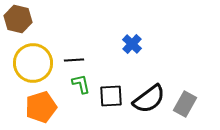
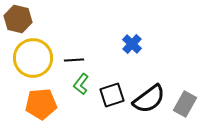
yellow circle: moved 5 px up
green L-shape: rotated 130 degrees counterclockwise
black square: moved 1 px right, 1 px up; rotated 15 degrees counterclockwise
orange pentagon: moved 3 px up; rotated 12 degrees clockwise
